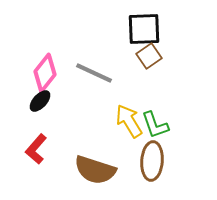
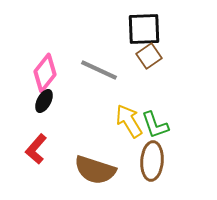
gray line: moved 5 px right, 3 px up
black ellipse: moved 4 px right; rotated 15 degrees counterclockwise
